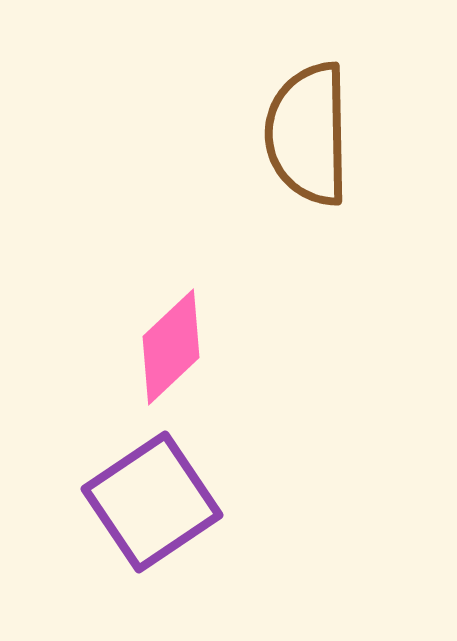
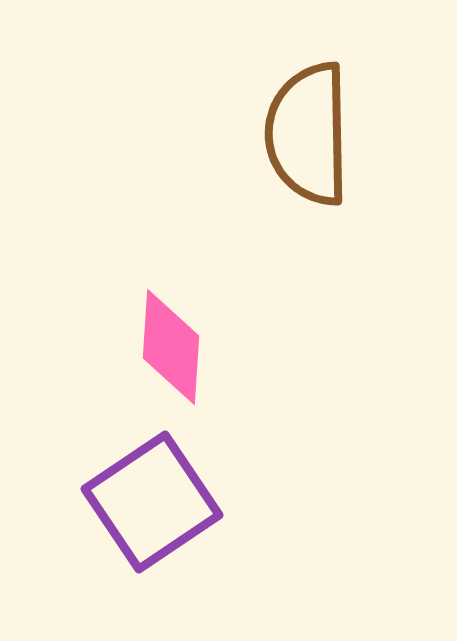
pink diamond: rotated 43 degrees counterclockwise
